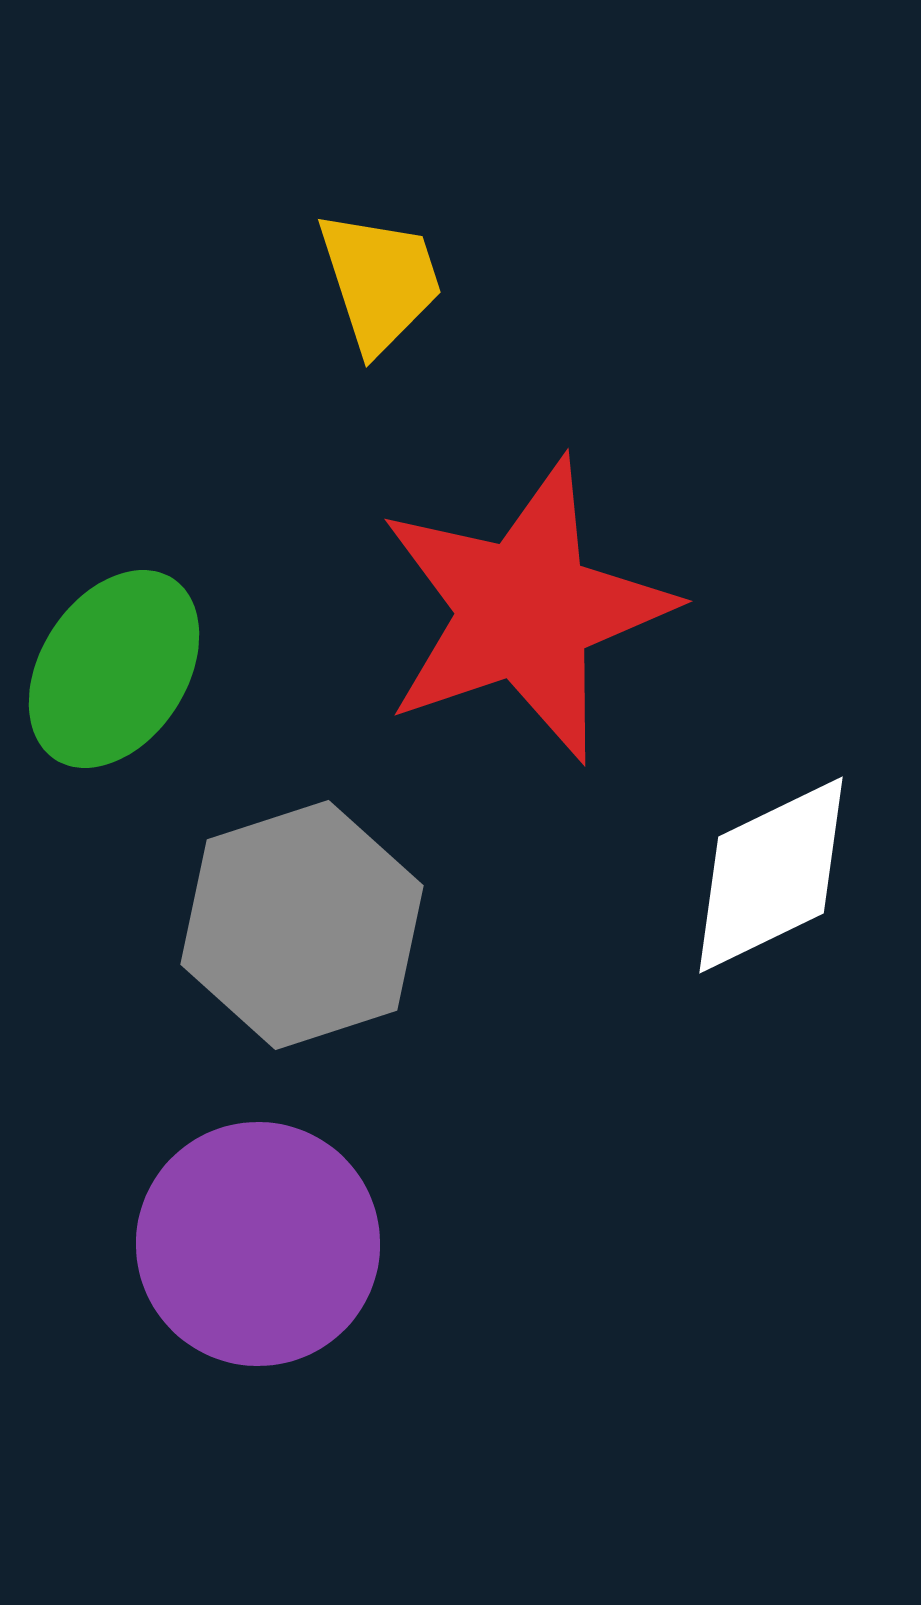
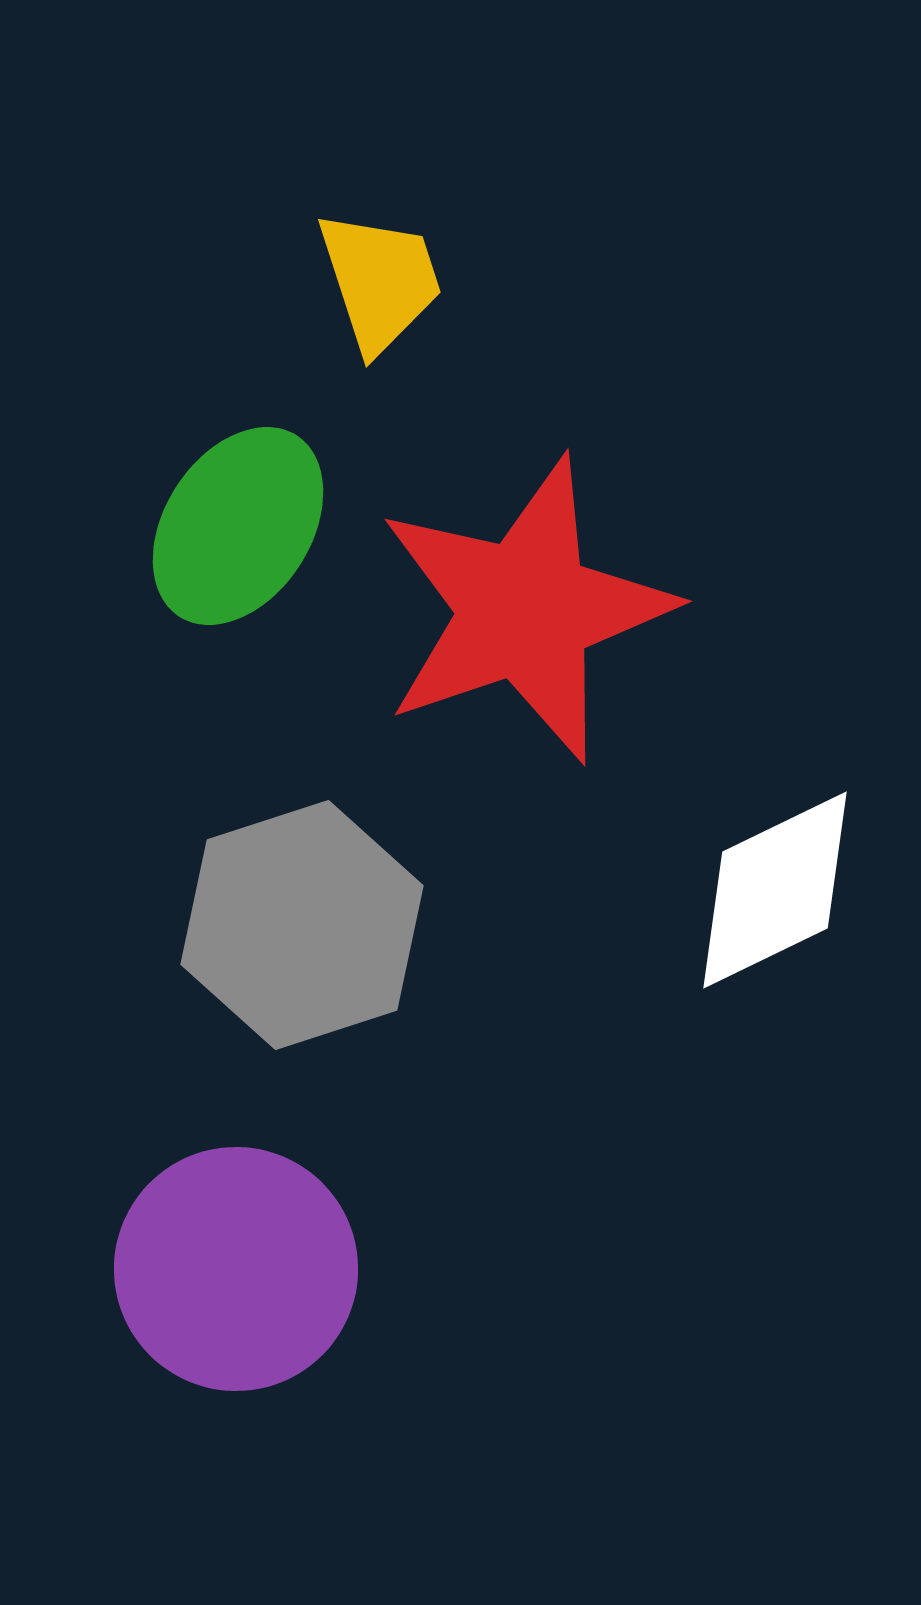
green ellipse: moved 124 px right, 143 px up
white diamond: moved 4 px right, 15 px down
purple circle: moved 22 px left, 25 px down
